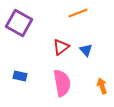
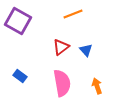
orange line: moved 5 px left, 1 px down
purple square: moved 1 px left, 2 px up
blue rectangle: rotated 24 degrees clockwise
orange arrow: moved 5 px left
